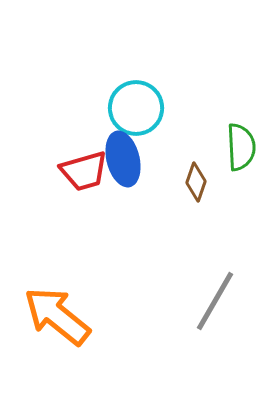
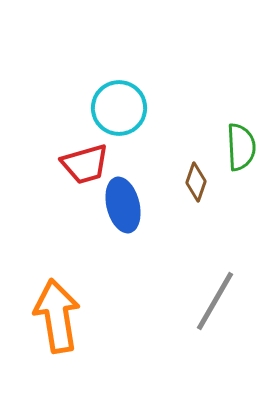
cyan circle: moved 17 px left
blue ellipse: moved 46 px down
red trapezoid: moved 1 px right, 7 px up
orange arrow: rotated 42 degrees clockwise
